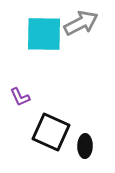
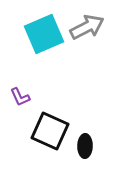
gray arrow: moved 6 px right, 4 px down
cyan square: rotated 24 degrees counterclockwise
black square: moved 1 px left, 1 px up
